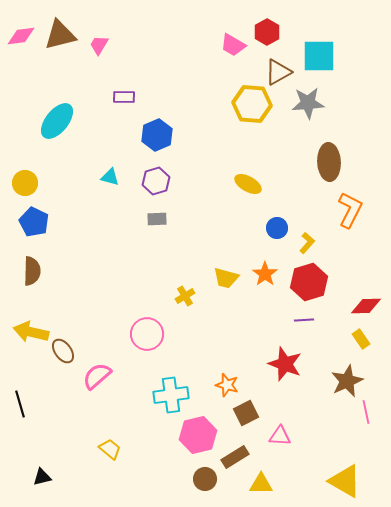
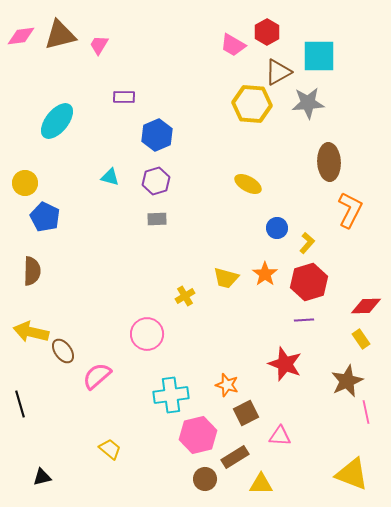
blue pentagon at (34, 222): moved 11 px right, 5 px up
yellow triangle at (345, 481): moved 7 px right, 7 px up; rotated 9 degrees counterclockwise
